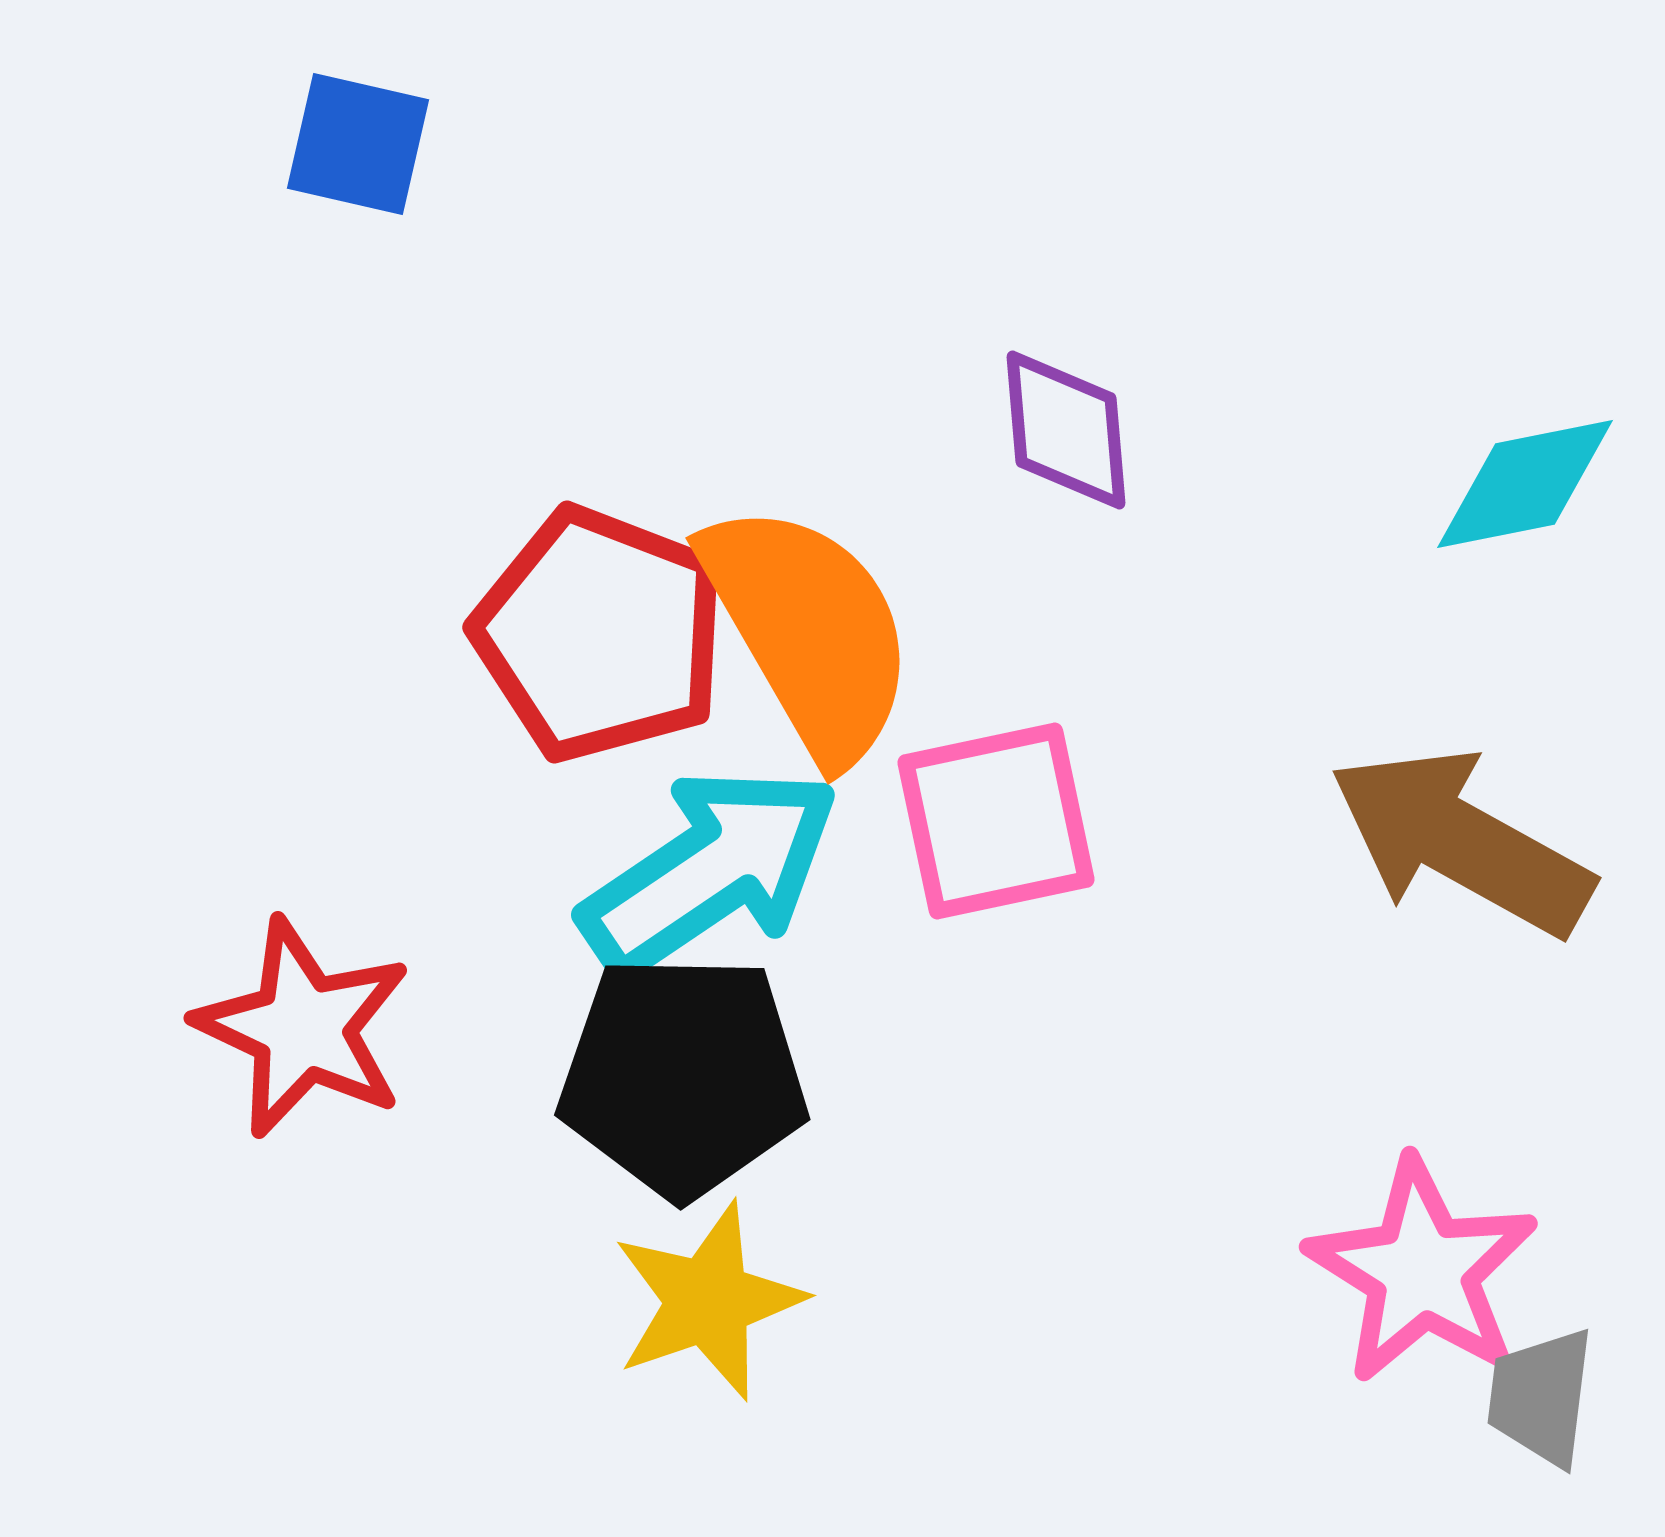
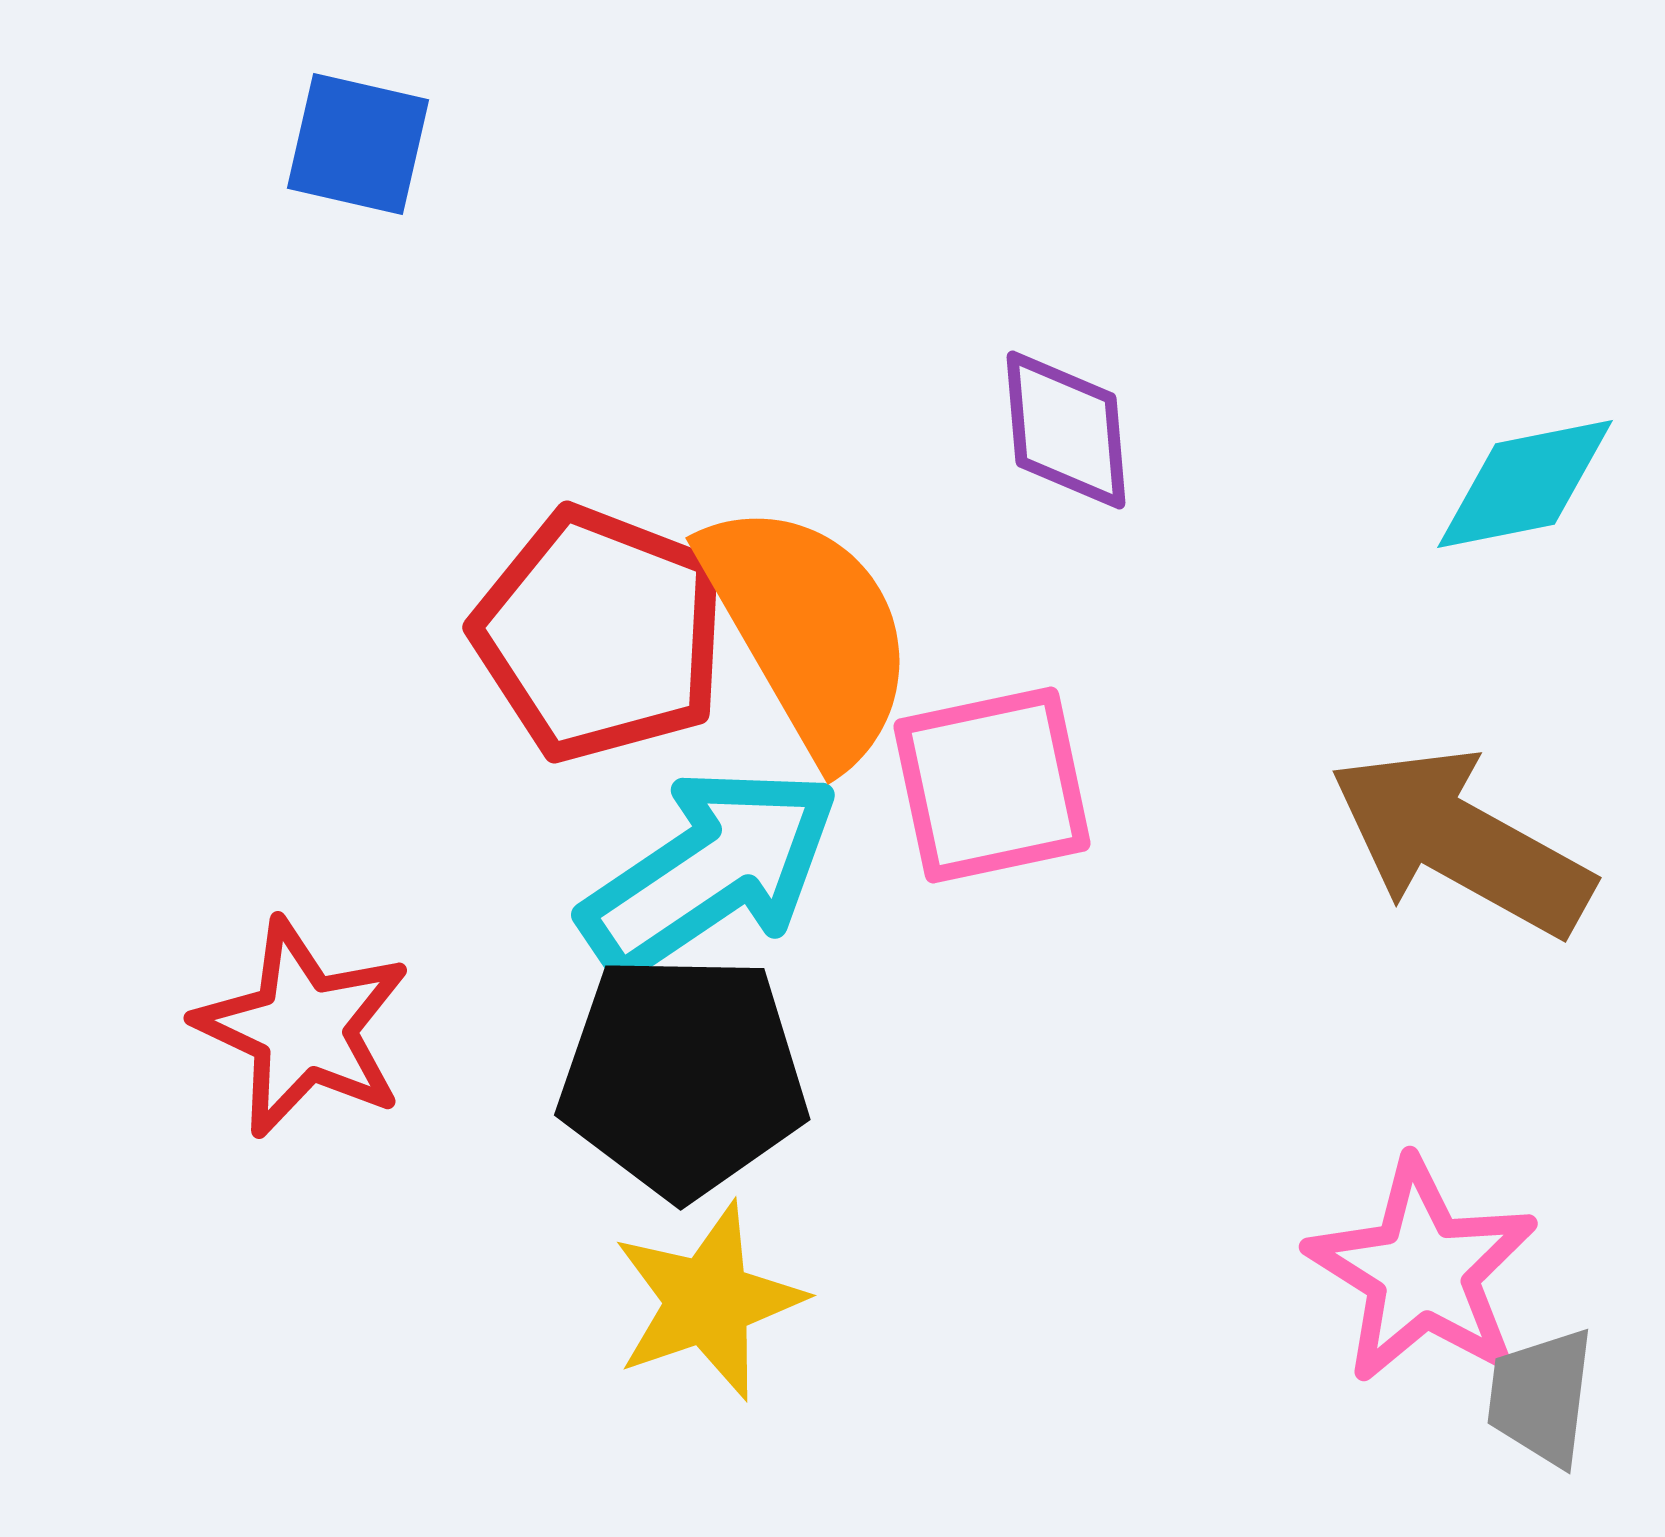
pink square: moved 4 px left, 36 px up
